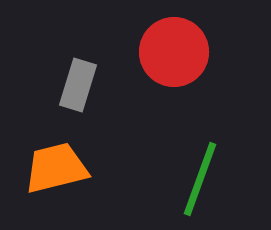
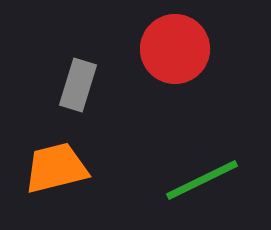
red circle: moved 1 px right, 3 px up
green line: moved 2 px right, 1 px down; rotated 44 degrees clockwise
